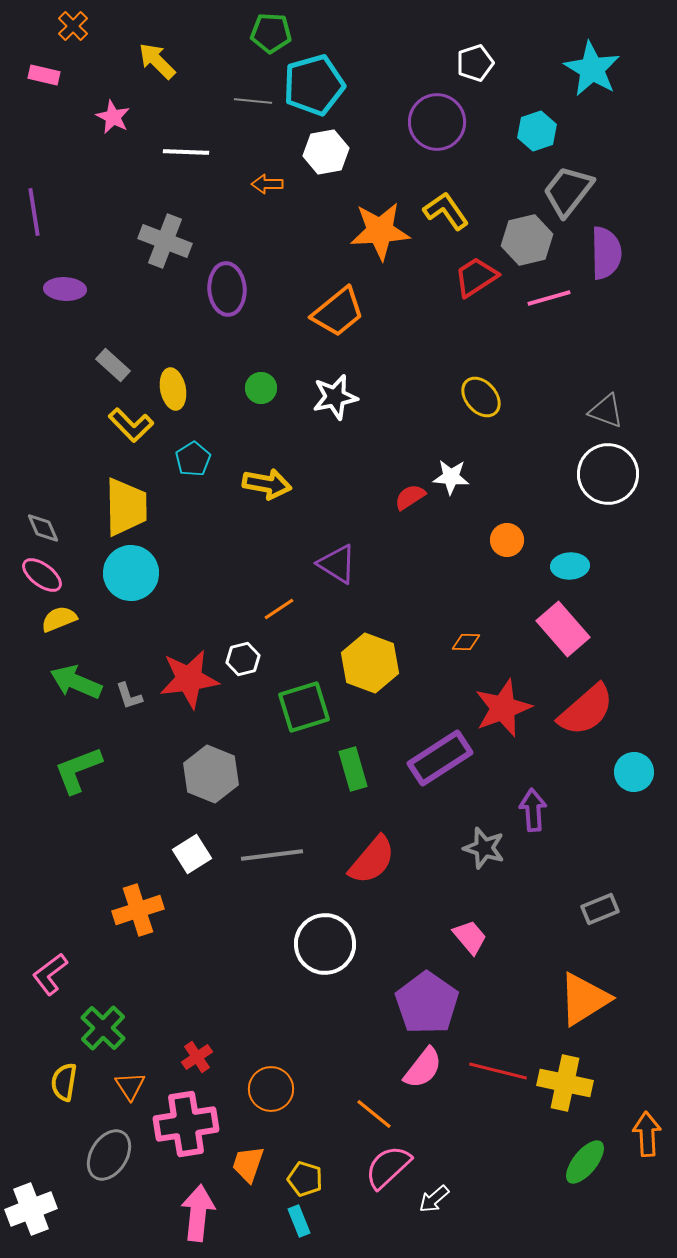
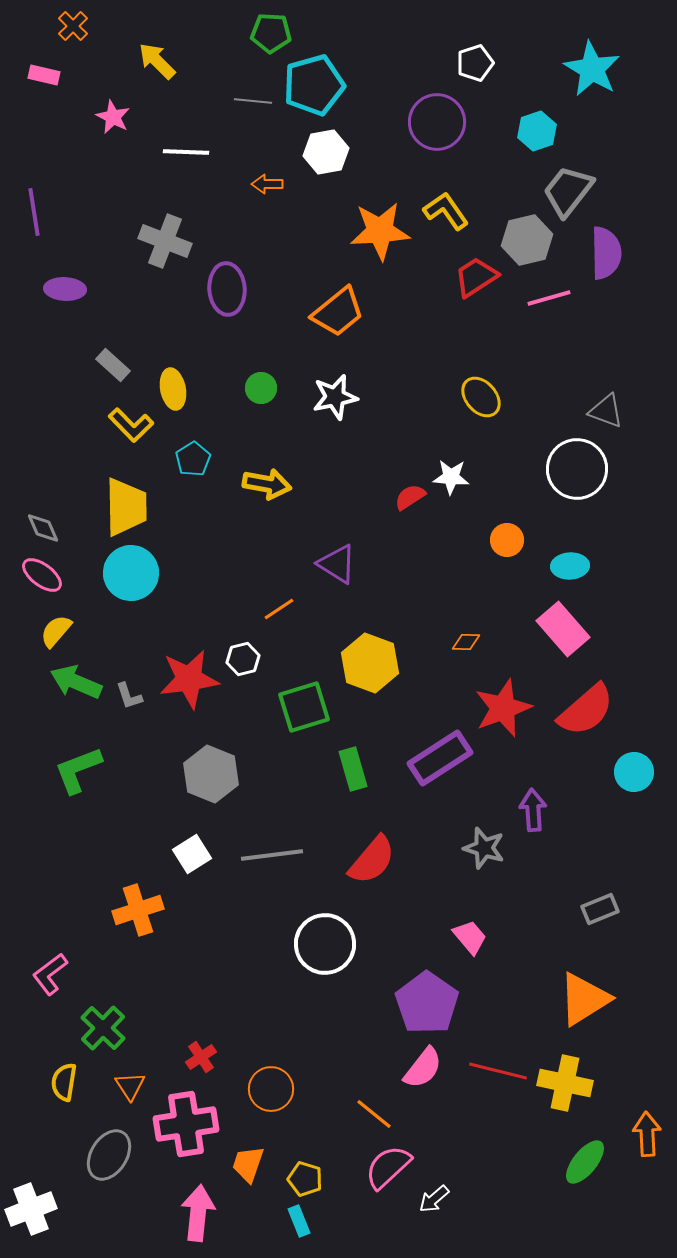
white circle at (608, 474): moved 31 px left, 5 px up
yellow semicircle at (59, 619): moved 3 px left, 12 px down; rotated 27 degrees counterclockwise
red cross at (197, 1057): moved 4 px right
